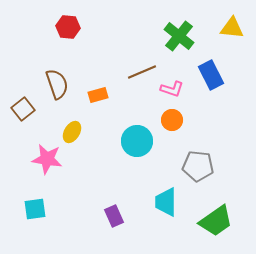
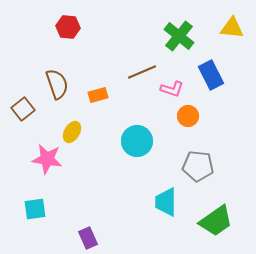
orange circle: moved 16 px right, 4 px up
purple rectangle: moved 26 px left, 22 px down
